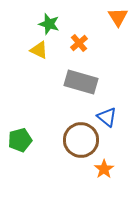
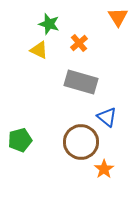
brown circle: moved 2 px down
